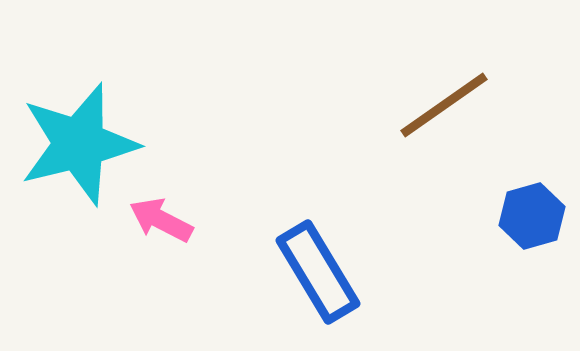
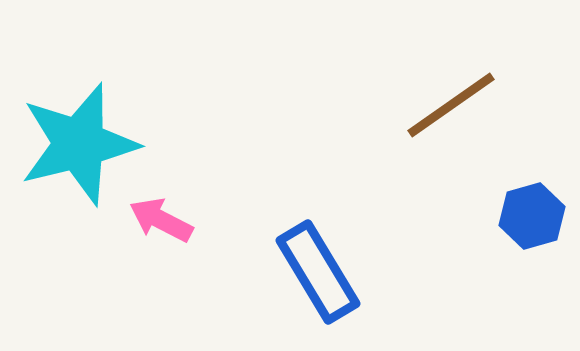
brown line: moved 7 px right
